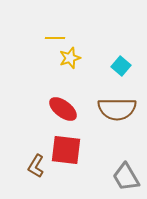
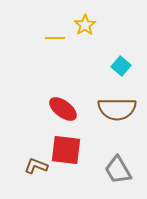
yellow star: moved 15 px right, 33 px up; rotated 15 degrees counterclockwise
brown L-shape: rotated 80 degrees clockwise
gray trapezoid: moved 8 px left, 7 px up
